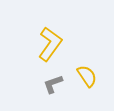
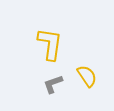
yellow L-shape: rotated 28 degrees counterclockwise
